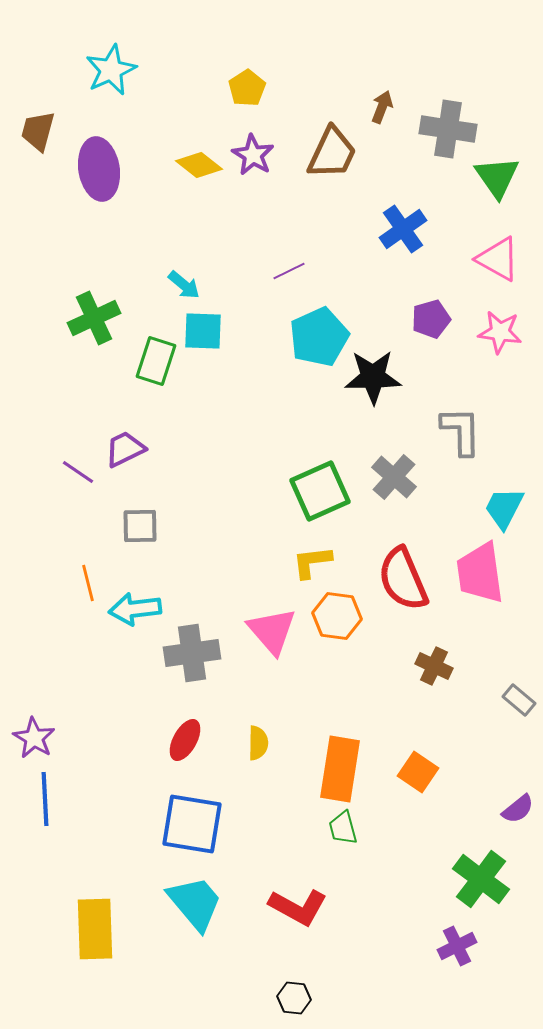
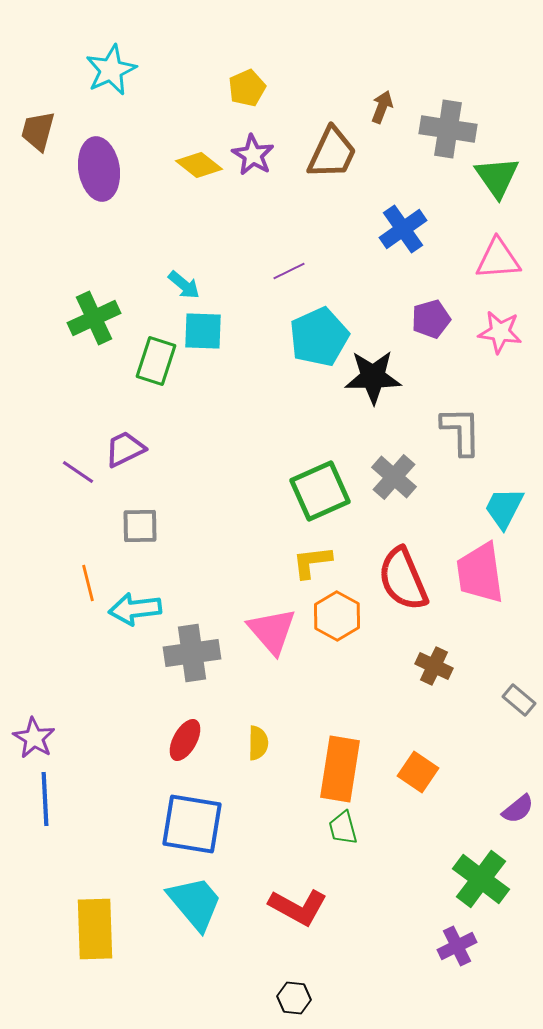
yellow pentagon at (247, 88): rotated 9 degrees clockwise
pink triangle at (498, 259): rotated 33 degrees counterclockwise
orange hexagon at (337, 616): rotated 21 degrees clockwise
